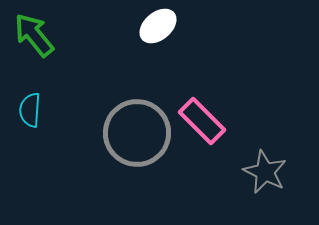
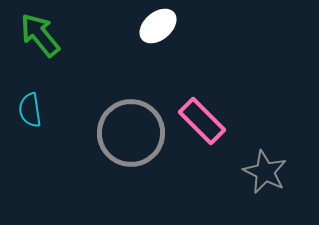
green arrow: moved 6 px right
cyan semicircle: rotated 12 degrees counterclockwise
gray circle: moved 6 px left
